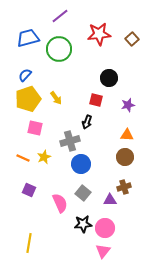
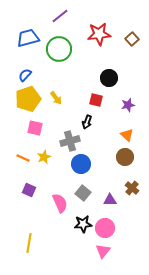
orange triangle: rotated 40 degrees clockwise
brown cross: moved 8 px right, 1 px down; rotated 32 degrees counterclockwise
